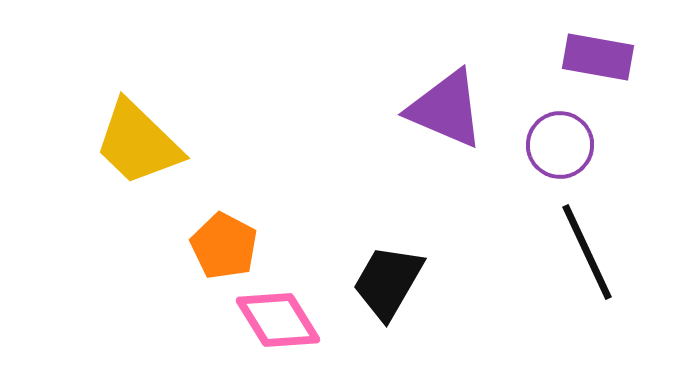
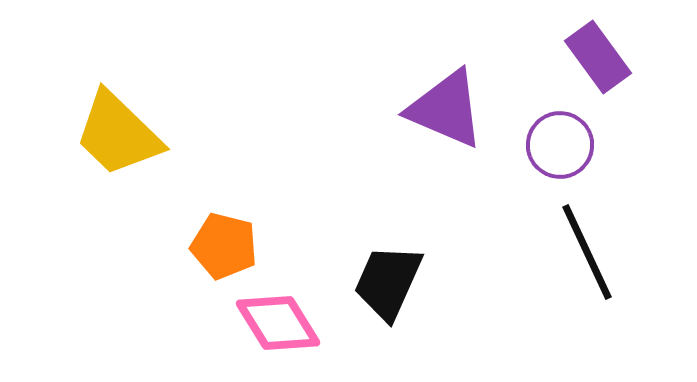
purple rectangle: rotated 44 degrees clockwise
yellow trapezoid: moved 20 px left, 9 px up
orange pentagon: rotated 14 degrees counterclockwise
black trapezoid: rotated 6 degrees counterclockwise
pink diamond: moved 3 px down
